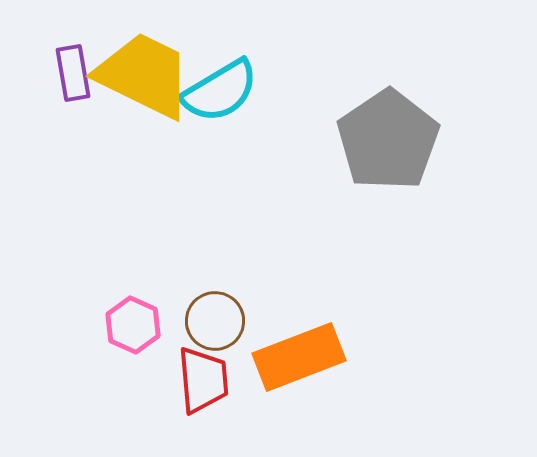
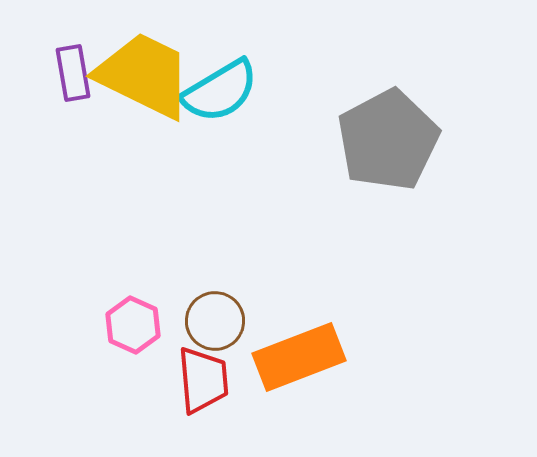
gray pentagon: rotated 6 degrees clockwise
